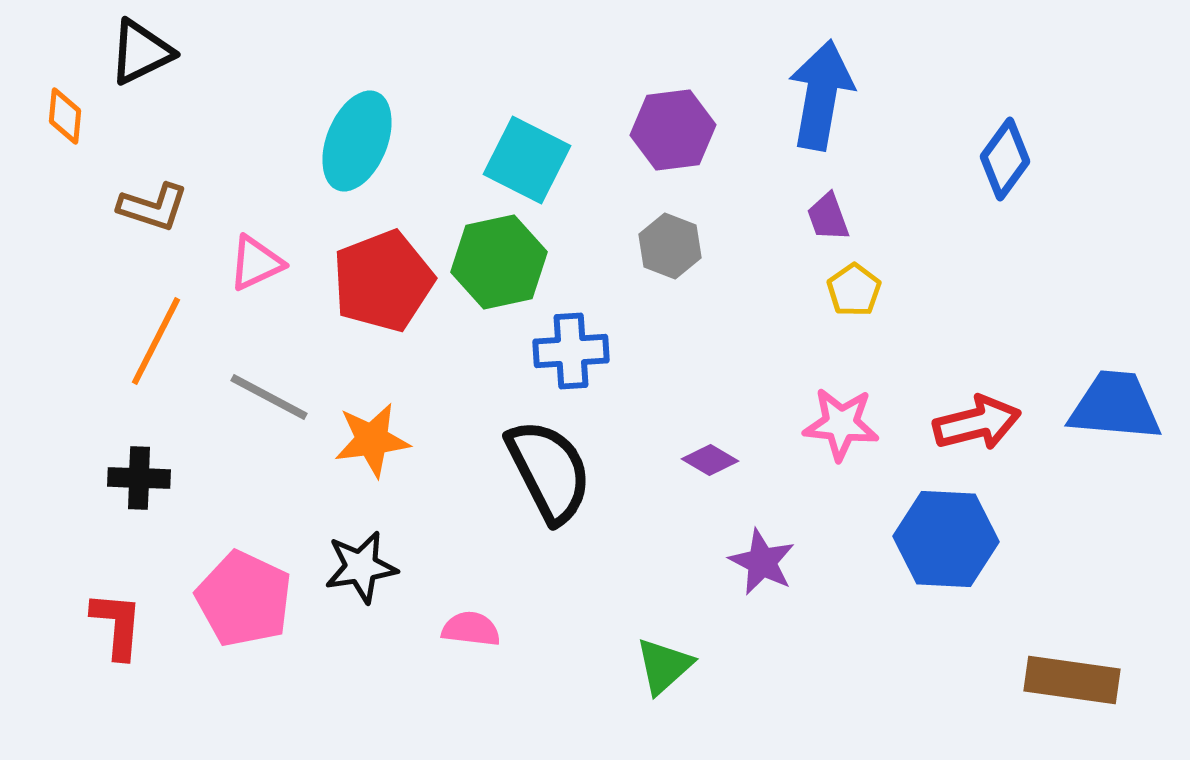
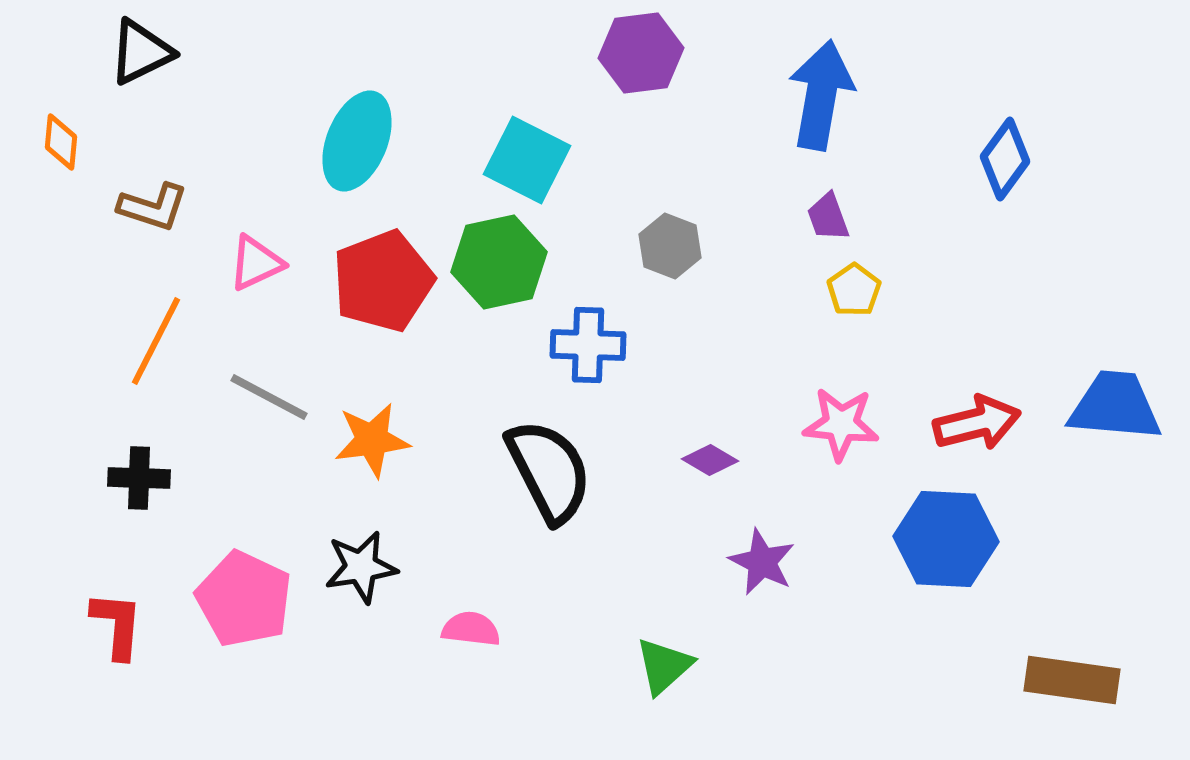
orange diamond: moved 4 px left, 26 px down
purple hexagon: moved 32 px left, 77 px up
blue cross: moved 17 px right, 6 px up; rotated 6 degrees clockwise
